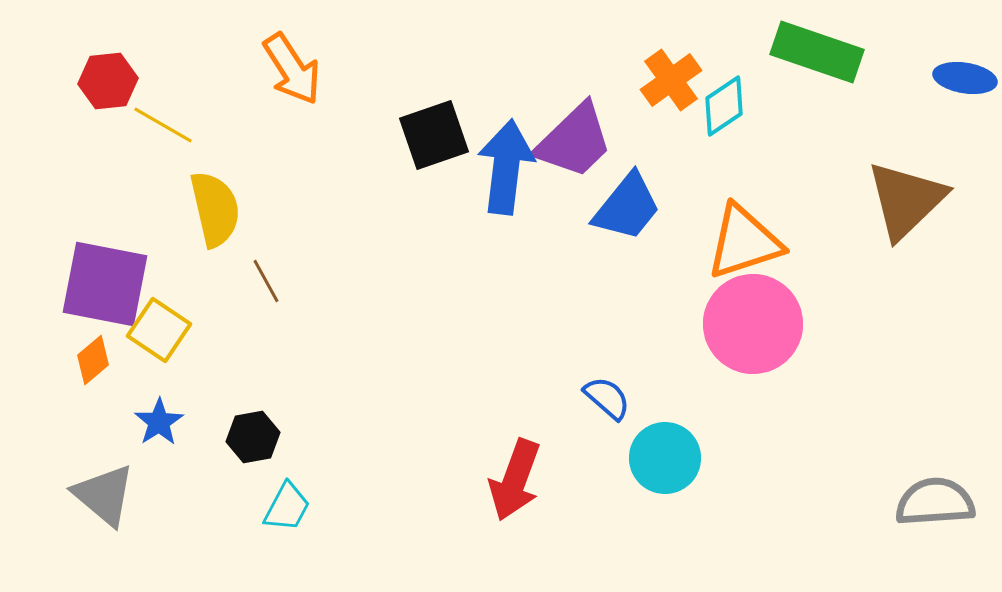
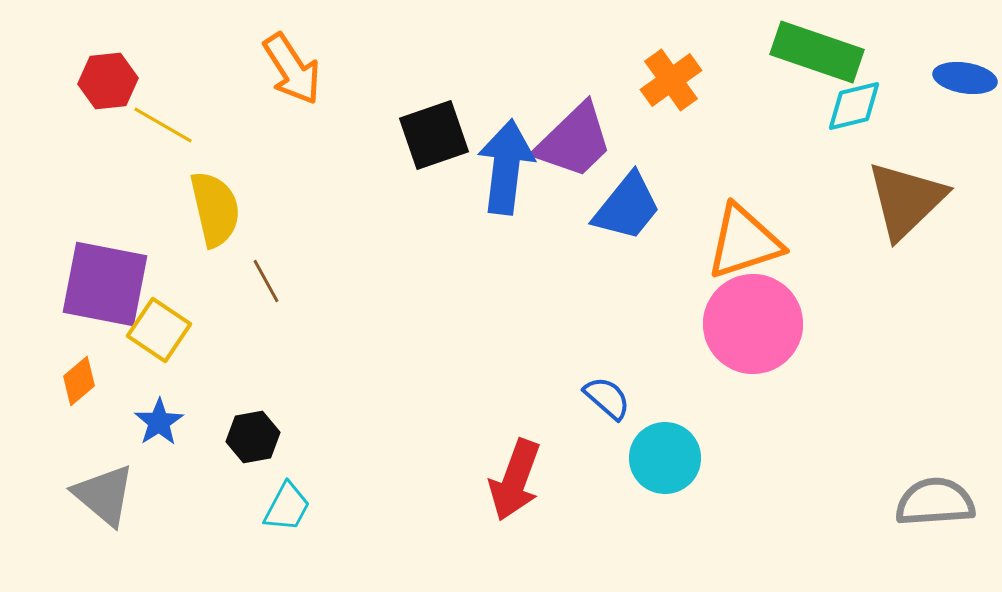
cyan diamond: moved 130 px right; rotated 20 degrees clockwise
orange diamond: moved 14 px left, 21 px down
